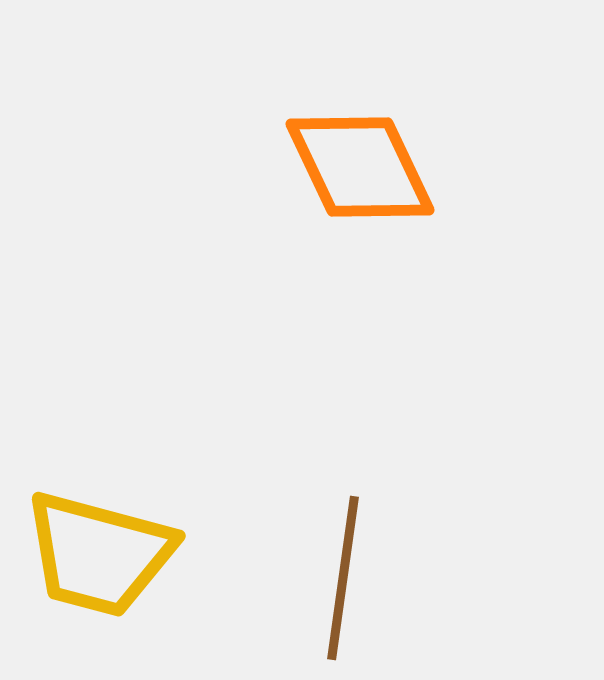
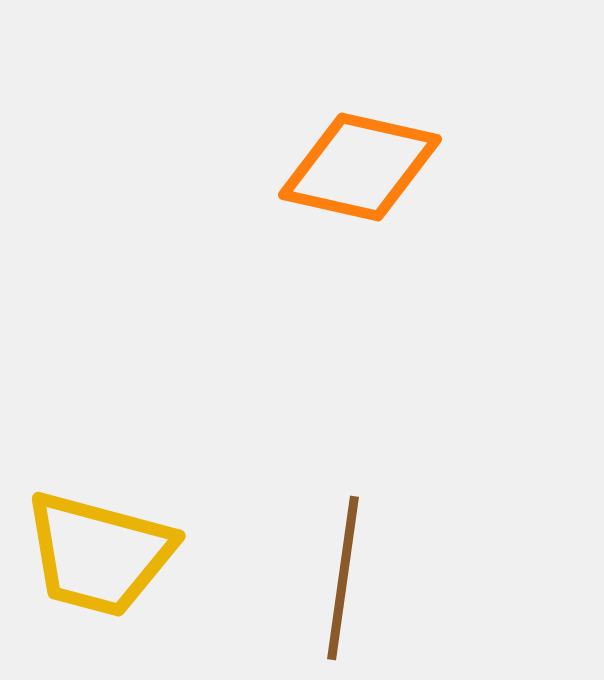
orange diamond: rotated 52 degrees counterclockwise
